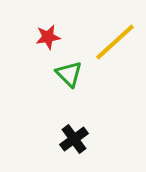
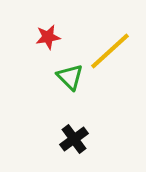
yellow line: moved 5 px left, 9 px down
green triangle: moved 1 px right, 3 px down
